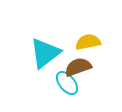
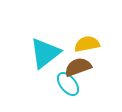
yellow semicircle: moved 1 px left, 2 px down
cyan ellipse: moved 1 px right, 1 px down
